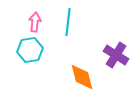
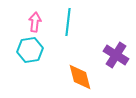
orange diamond: moved 2 px left
